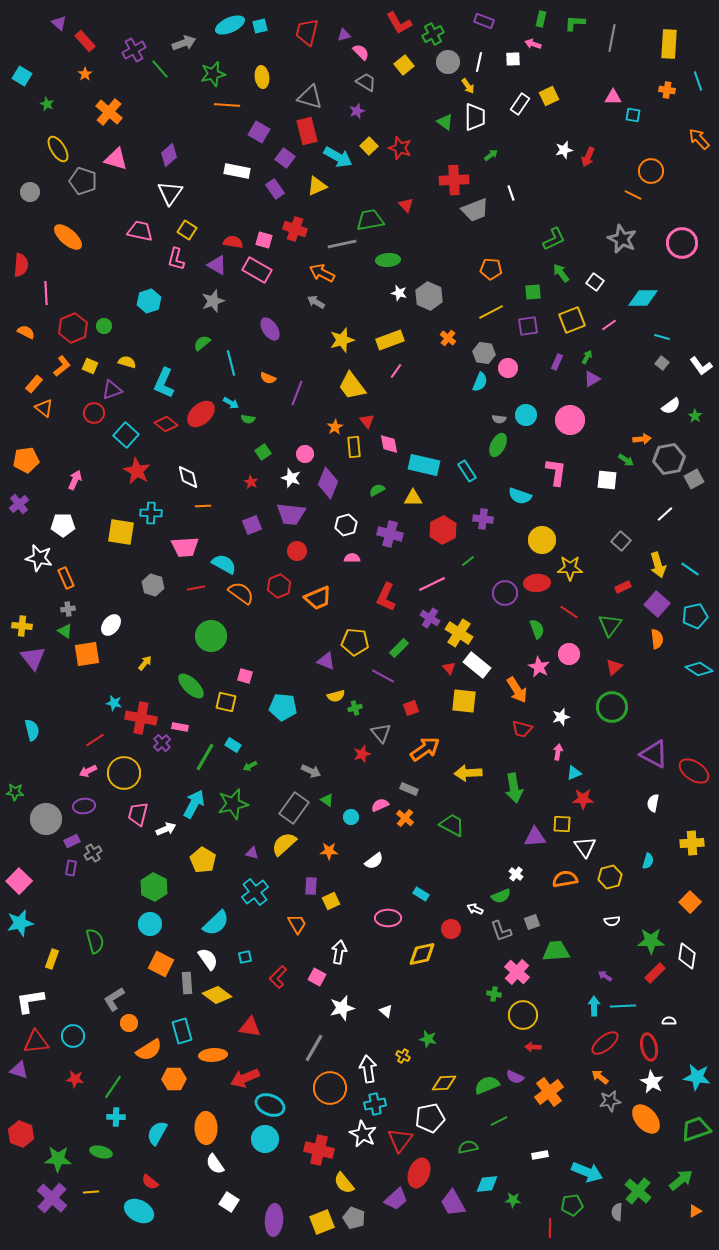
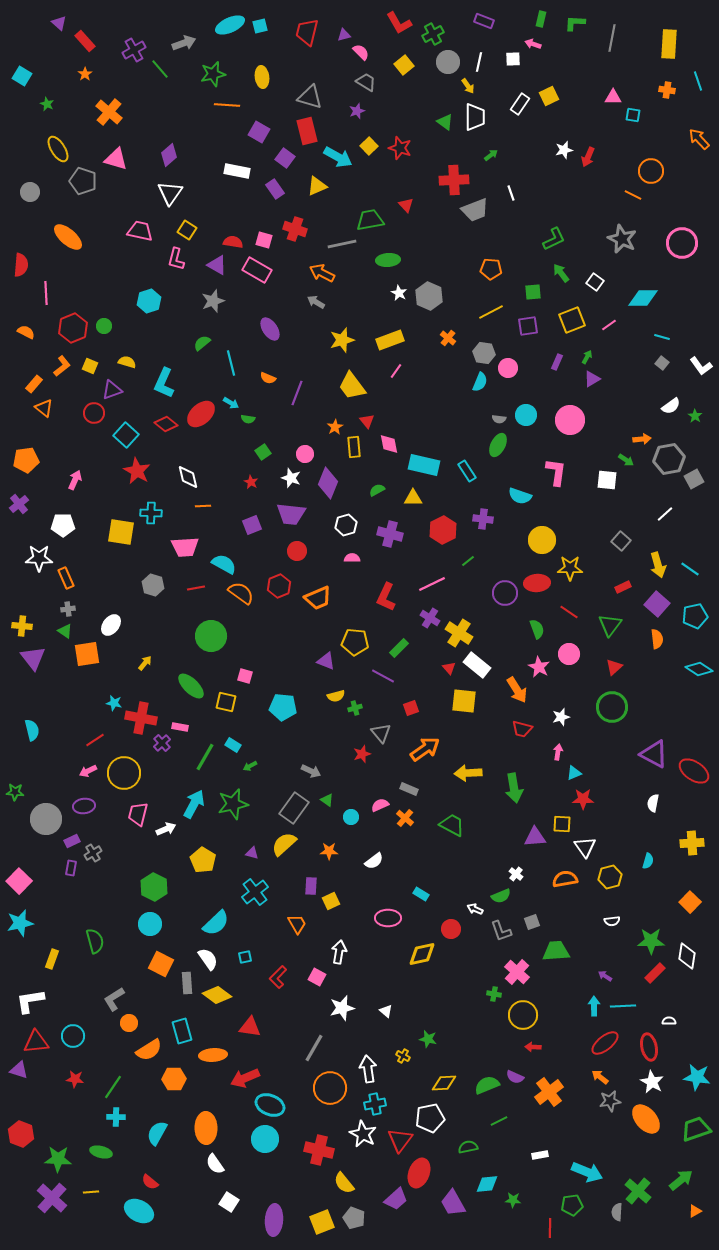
white star at (399, 293): rotated 14 degrees clockwise
white star at (39, 558): rotated 12 degrees counterclockwise
